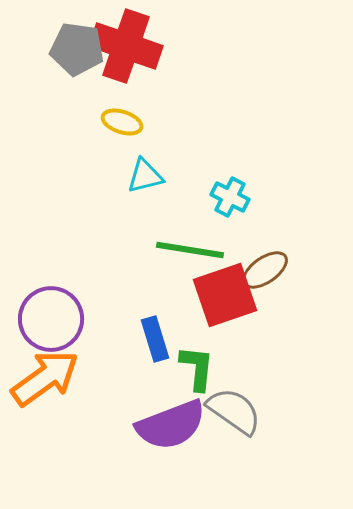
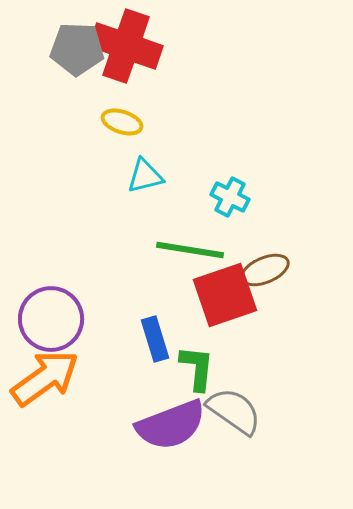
gray pentagon: rotated 6 degrees counterclockwise
brown ellipse: rotated 12 degrees clockwise
